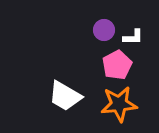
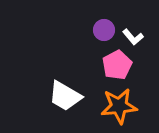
white L-shape: rotated 50 degrees clockwise
orange star: moved 2 px down
